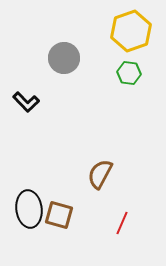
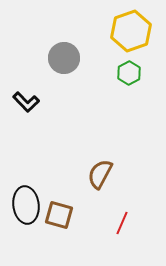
green hexagon: rotated 25 degrees clockwise
black ellipse: moved 3 px left, 4 px up
